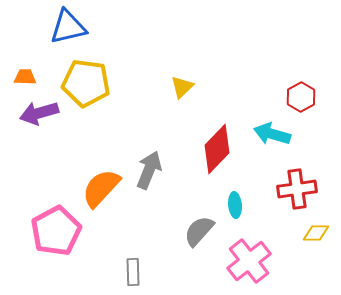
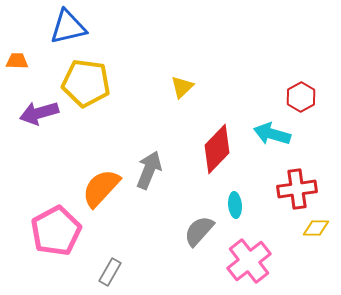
orange trapezoid: moved 8 px left, 16 px up
yellow diamond: moved 5 px up
gray rectangle: moved 23 px left; rotated 32 degrees clockwise
